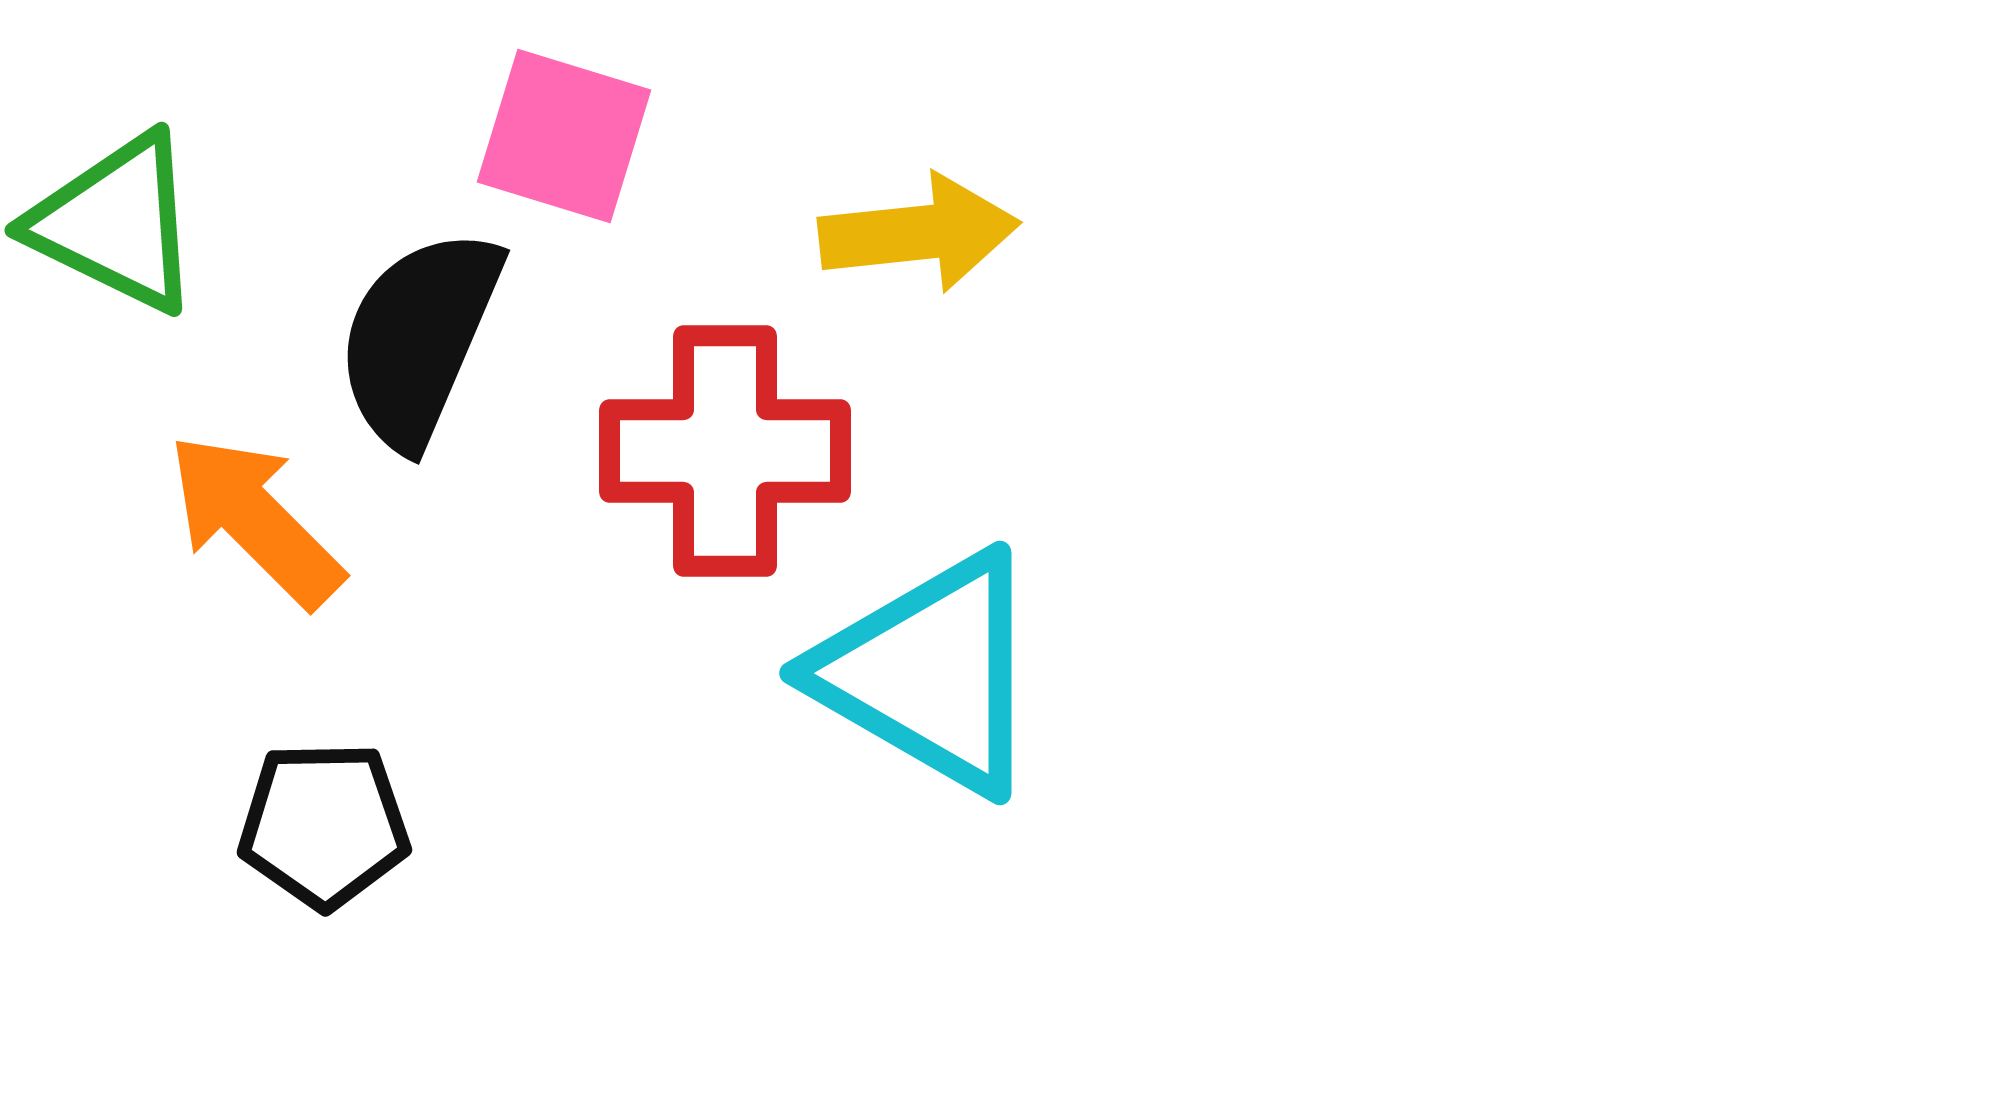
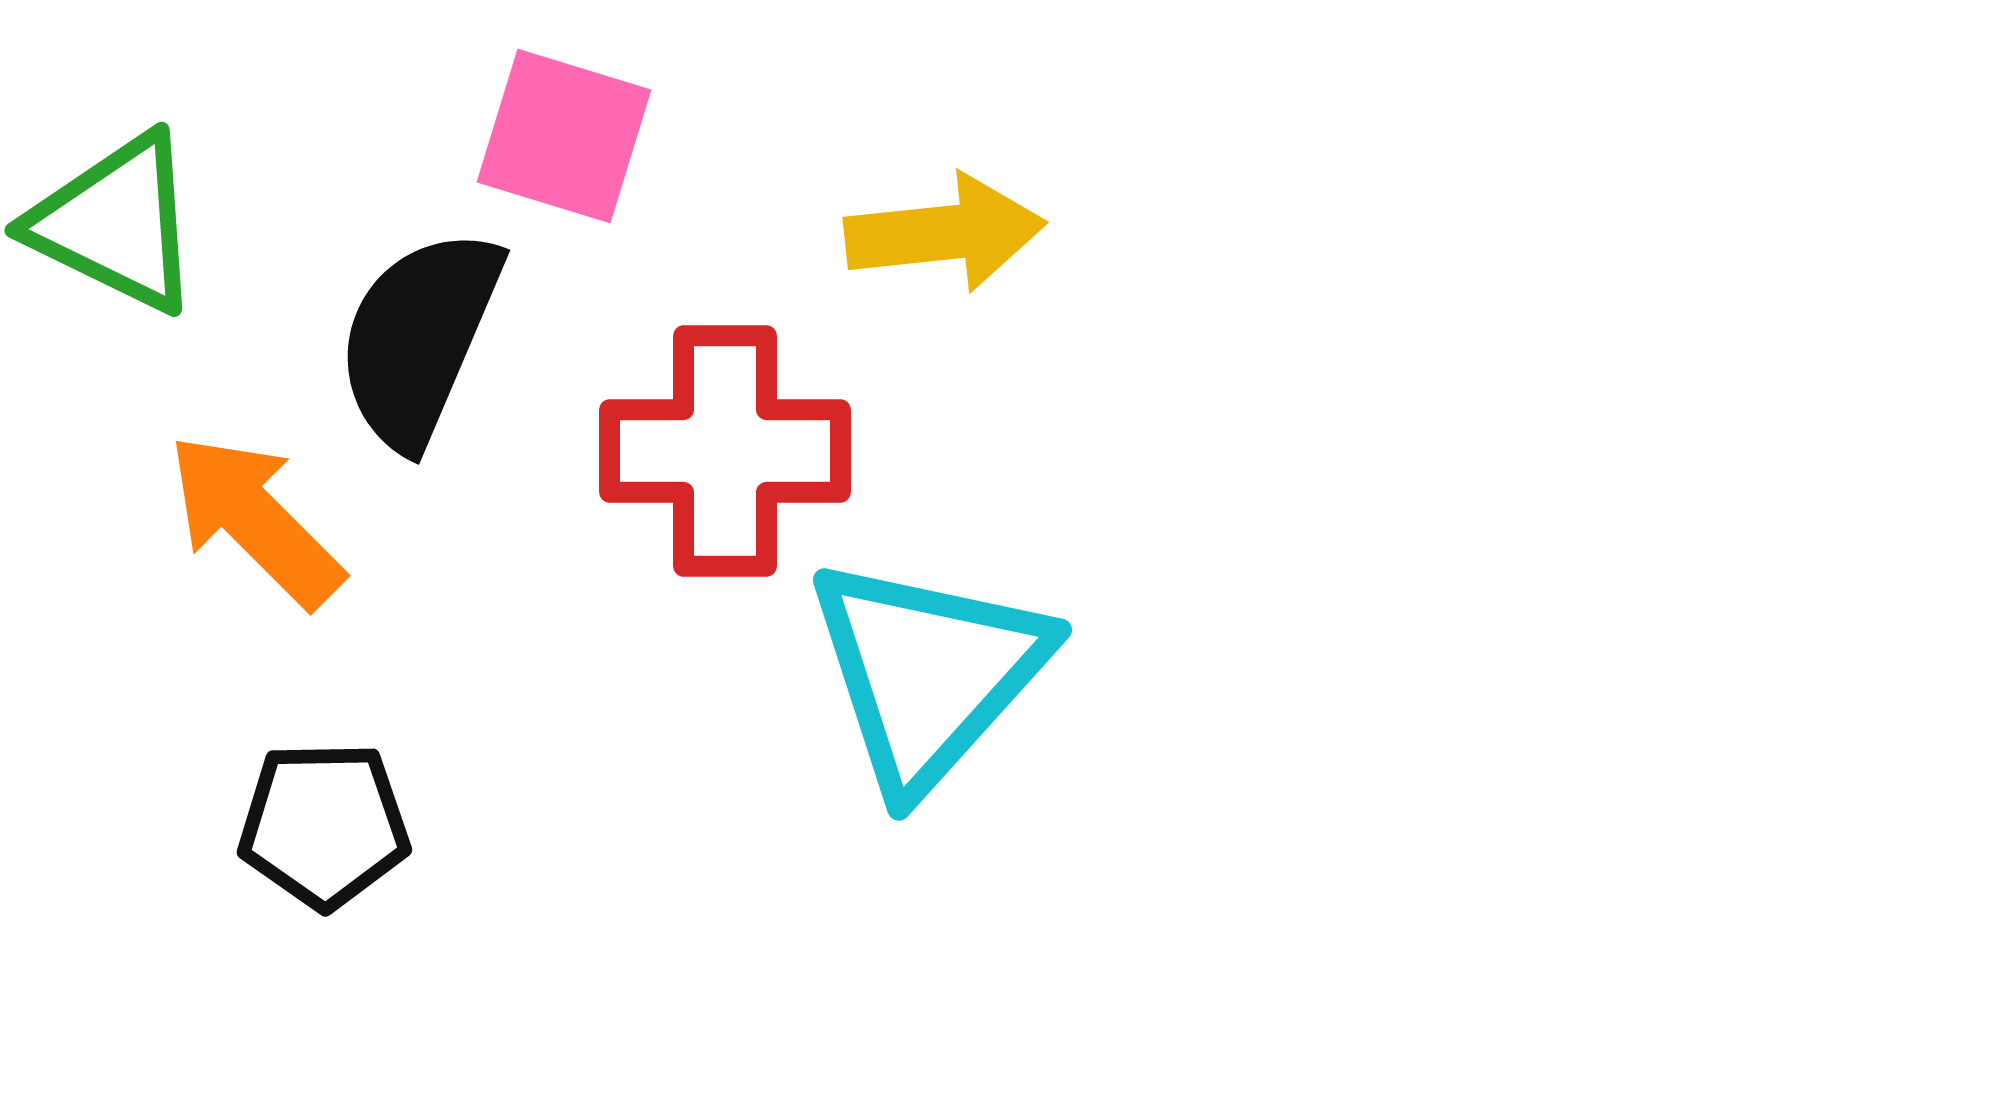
yellow arrow: moved 26 px right
cyan triangle: moved 2 px left; rotated 42 degrees clockwise
